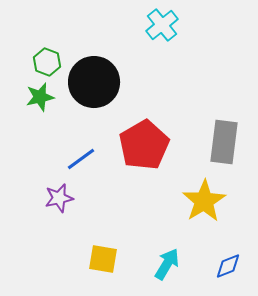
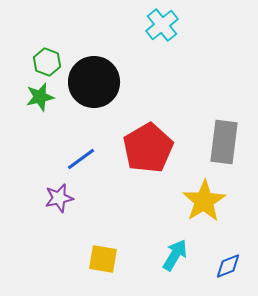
red pentagon: moved 4 px right, 3 px down
cyan arrow: moved 8 px right, 9 px up
